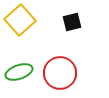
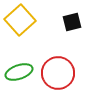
red circle: moved 2 px left
